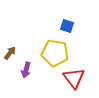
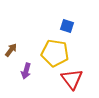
brown arrow: moved 1 px right, 3 px up
purple arrow: moved 1 px down
red triangle: moved 2 px left, 1 px down
